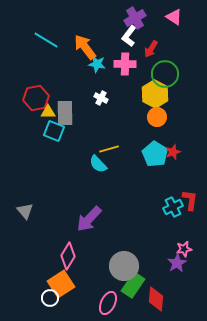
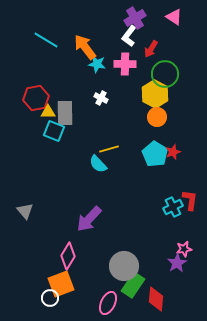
orange square: rotated 12 degrees clockwise
